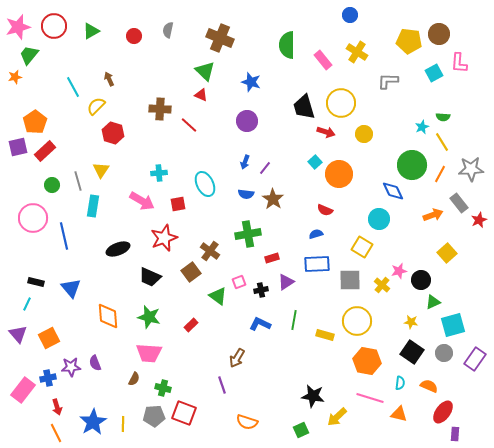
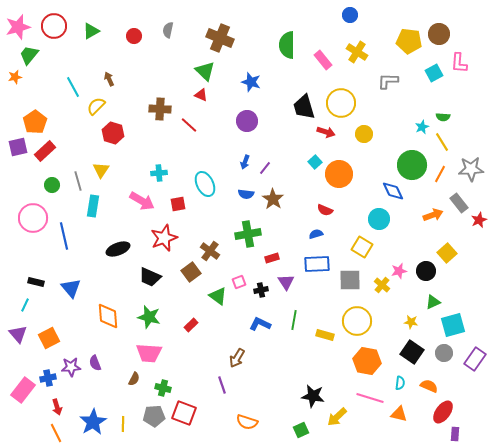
black circle at (421, 280): moved 5 px right, 9 px up
purple triangle at (286, 282): rotated 30 degrees counterclockwise
cyan line at (27, 304): moved 2 px left, 1 px down
